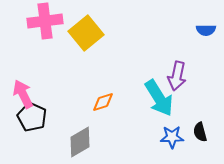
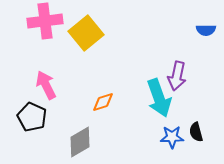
pink arrow: moved 23 px right, 9 px up
cyan arrow: rotated 12 degrees clockwise
black semicircle: moved 4 px left
